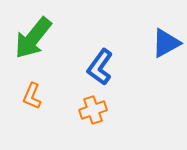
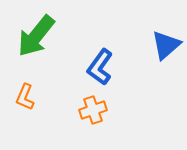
green arrow: moved 3 px right, 2 px up
blue triangle: moved 2 px down; rotated 12 degrees counterclockwise
orange L-shape: moved 7 px left, 1 px down
